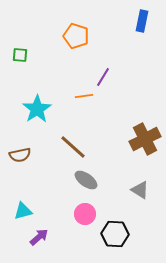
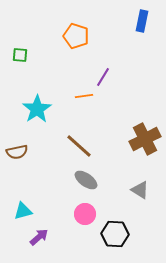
brown line: moved 6 px right, 1 px up
brown semicircle: moved 3 px left, 3 px up
